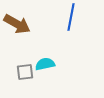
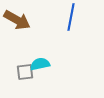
brown arrow: moved 4 px up
cyan semicircle: moved 5 px left
